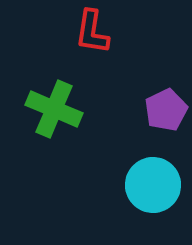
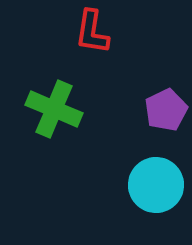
cyan circle: moved 3 px right
